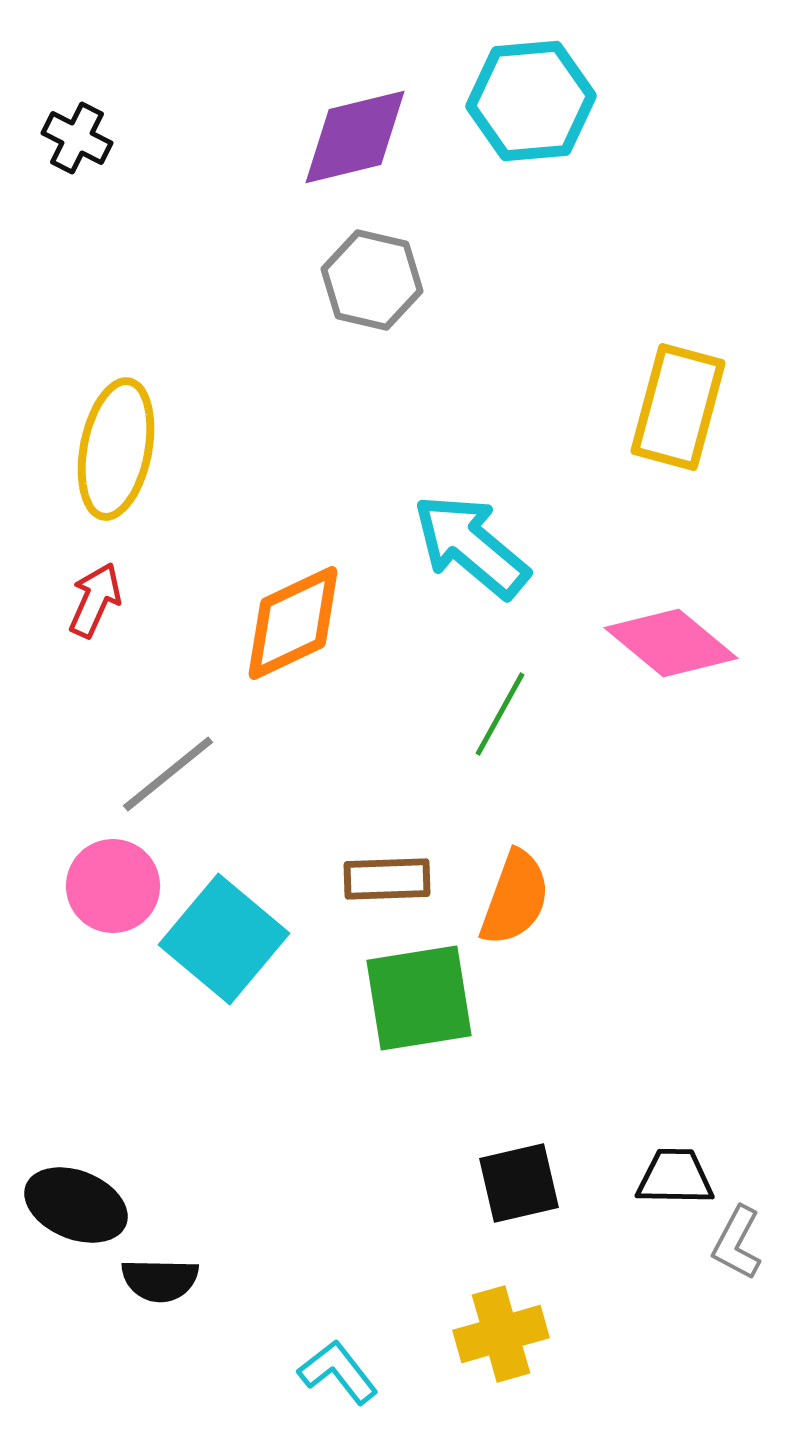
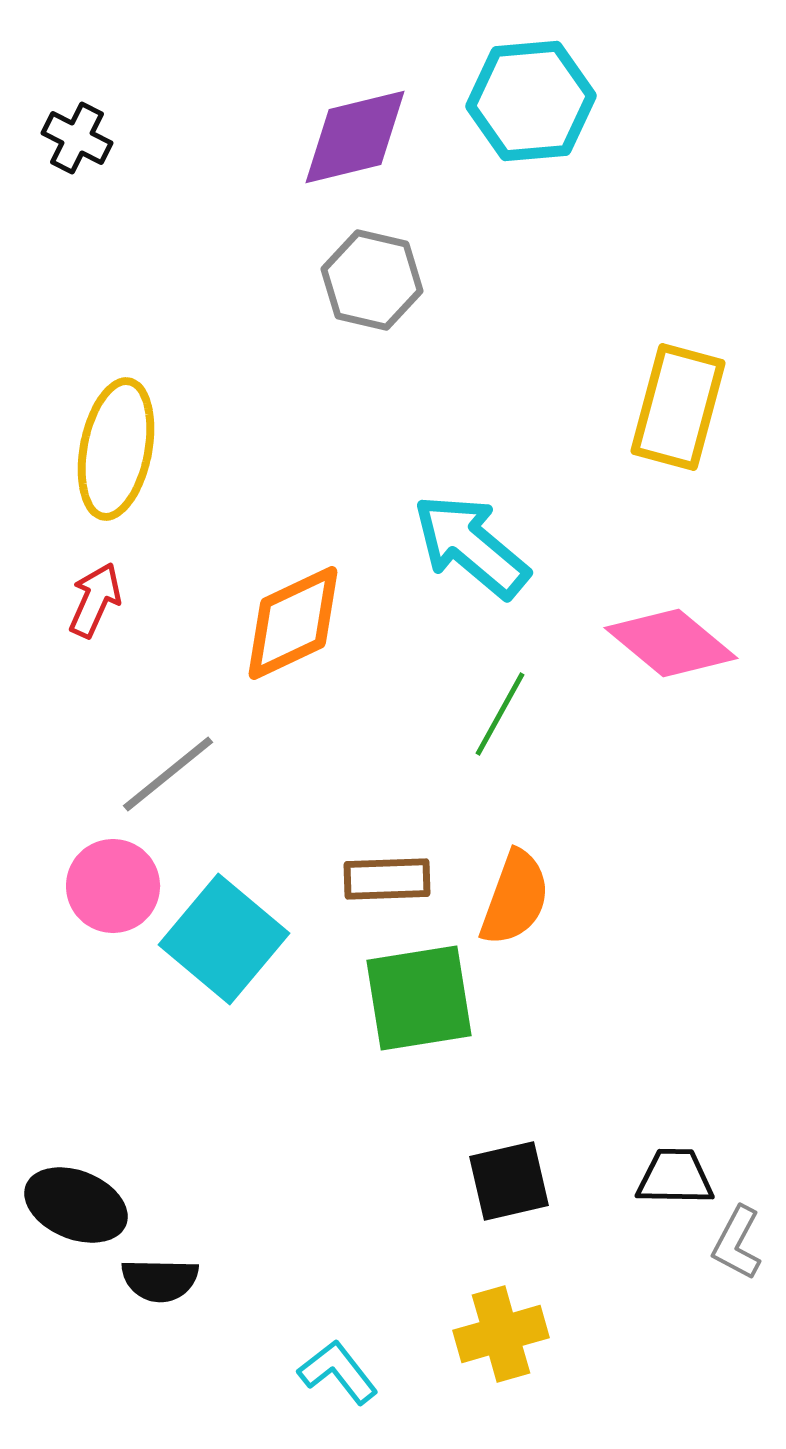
black square: moved 10 px left, 2 px up
